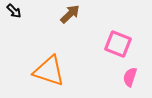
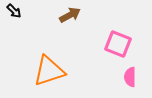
brown arrow: moved 1 px down; rotated 15 degrees clockwise
orange triangle: rotated 36 degrees counterclockwise
pink semicircle: rotated 18 degrees counterclockwise
